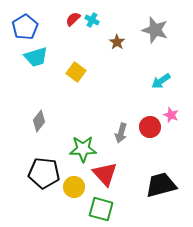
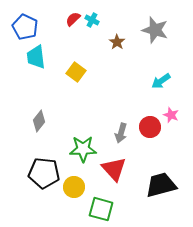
blue pentagon: rotated 15 degrees counterclockwise
cyan trapezoid: rotated 100 degrees clockwise
red triangle: moved 9 px right, 5 px up
